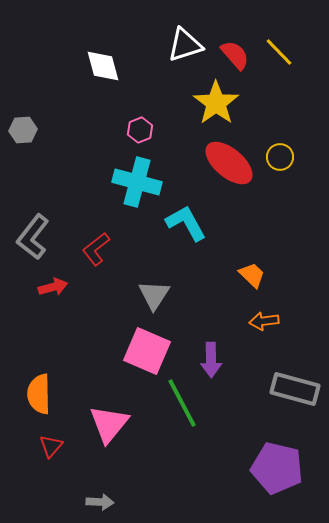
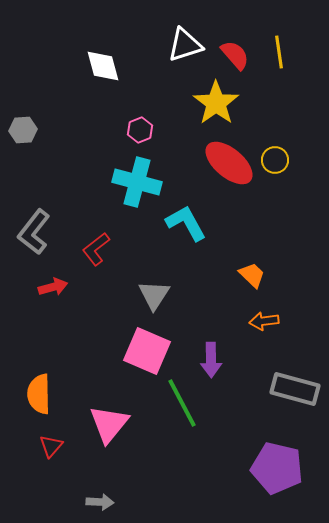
yellow line: rotated 36 degrees clockwise
yellow circle: moved 5 px left, 3 px down
gray L-shape: moved 1 px right, 5 px up
